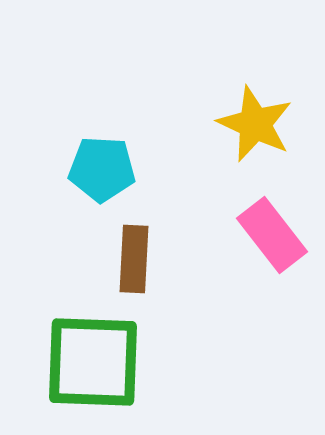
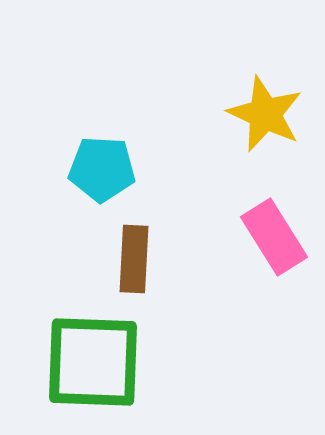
yellow star: moved 10 px right, 10 px up
pink rectangle: moved 2 px right, 2 px down; rotated 6 degrees clockwise
